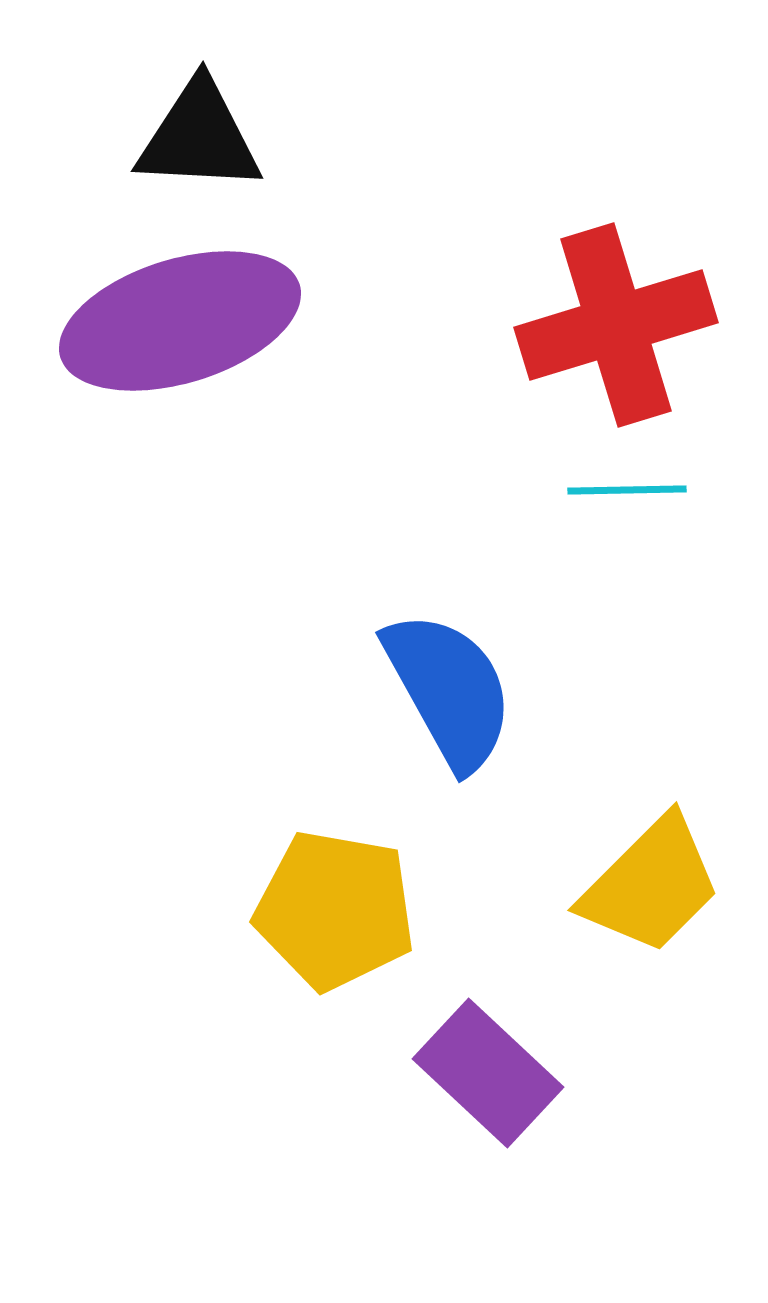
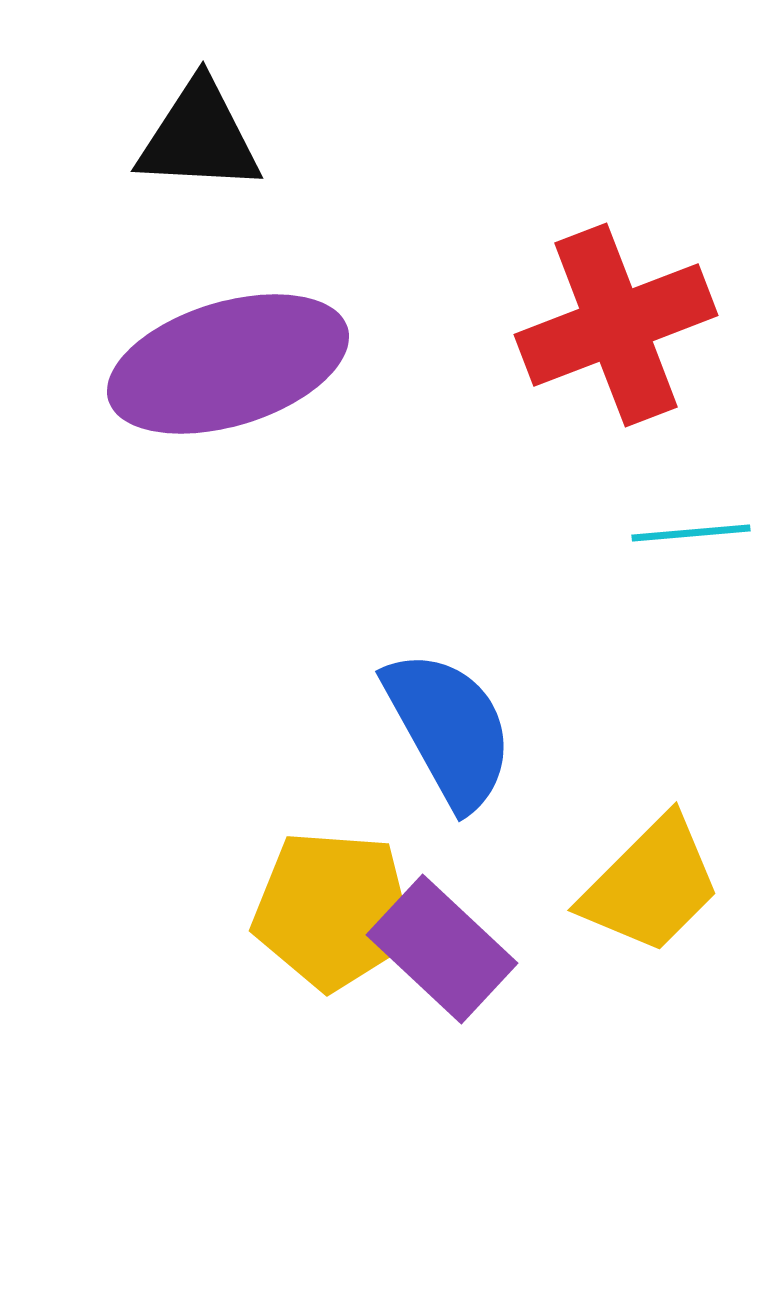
purple ellipse: moved 48 px right, 43 px down
red cross: rotated 4 degrees counterclockwise
cyan line: moved 64 px right, 43 px down; rotated 4 degrees counterclockwise
blue semicircle: moved 39 px down
yellow pentagon: moved 2 px left; rotated 6 degrees counterclockwise
purple rectangle: moved 46 px left, 124 px up
